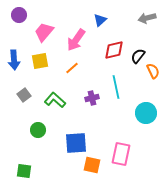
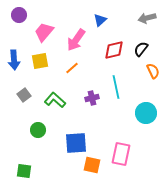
black semicircle: moved 3 px right, 7 px up
